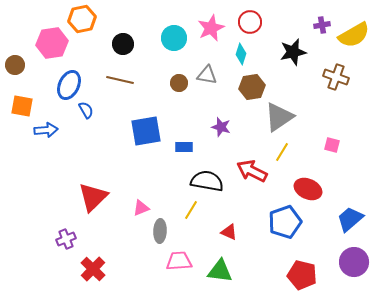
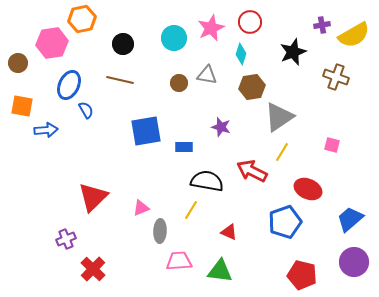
black star at (293, 52): rotated 8 degrees counterclockwise
brown circle at (15, 65): moved 3 px right, 2 px up
